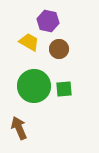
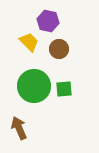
yellow trapezoid: rotated 15 degrees clockwise
